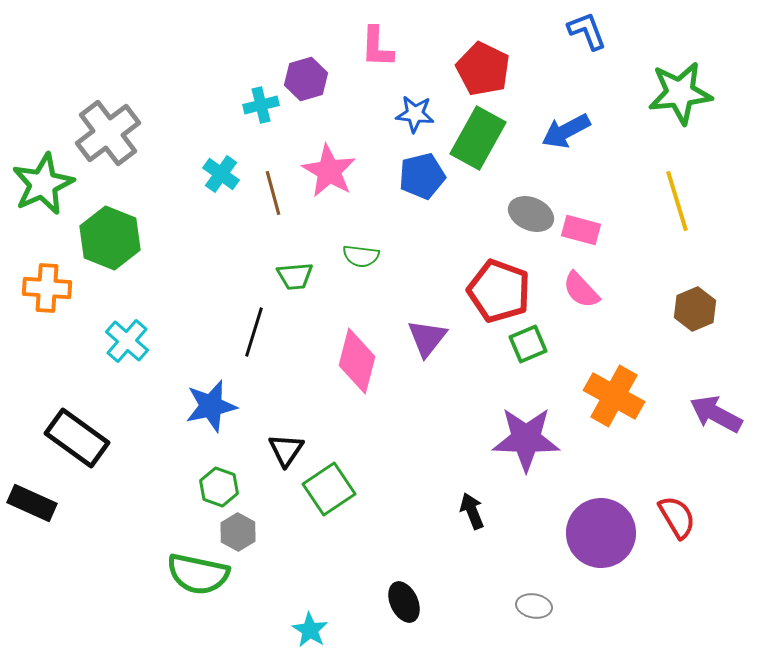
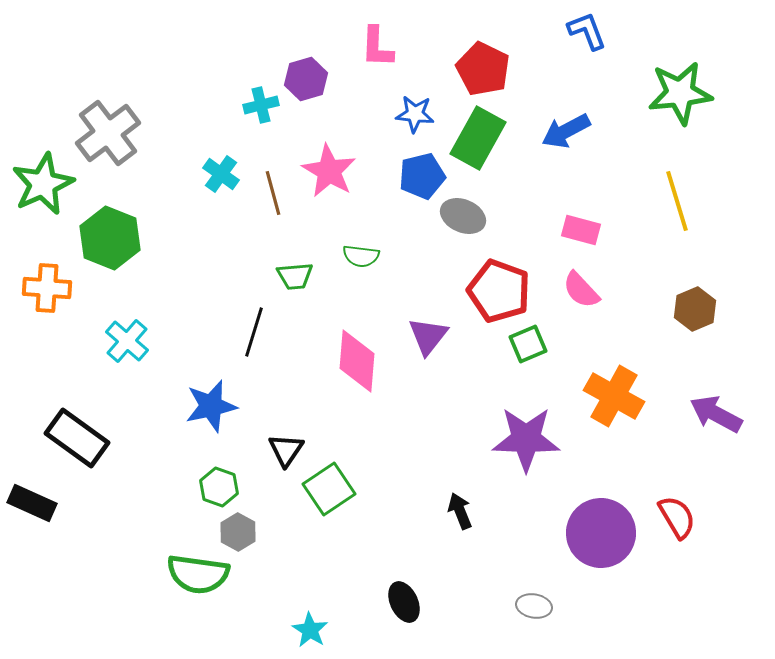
gray ellipse at (531, 214): moved 68 px left, 2 px down
purple triangle at (427, 338): moved 1 px right, 2 px up
pink diamond at (357, 361): rotated 10 degrees counterclockwise
black arrow at (472, 511): moved 12 px left
green semicircle at (198, 574): rotated 4 degrees counterclockwise
